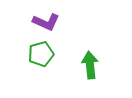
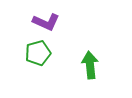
green pentagon: moved 3 px left, 1 px up
